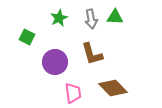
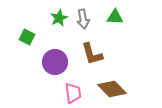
gray arrow: moved 8 px left
brown diamond: moved 1 px left, 1 px down
